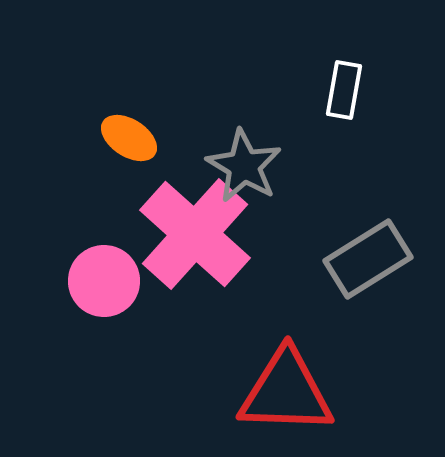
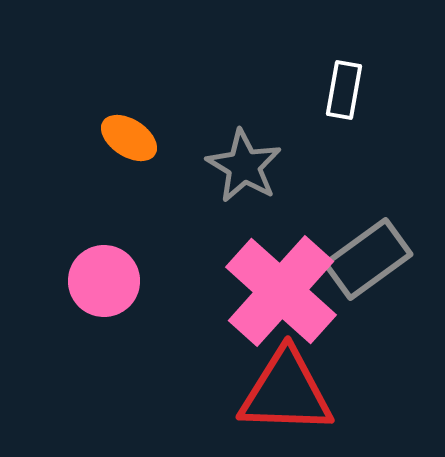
pink cross: moved 86 px right, 57 px down
gray rectangle: rotated 4 degrees counterclockwise
